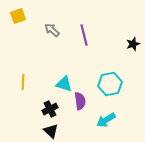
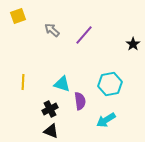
purple line: rotated 55 degrees clockwise
black star: rotated 16 degrees counterclockwise
cyan triangle: moved 2 px left
black triangle: rotated 21 degrees counterclockwise
